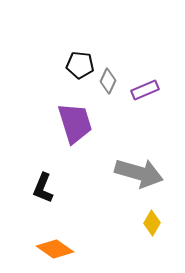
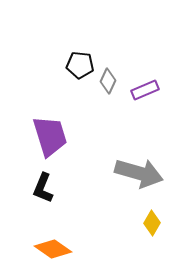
purple trapezoid: moved 25 px left, 13 px down
orange diamond: moved 2 px left
